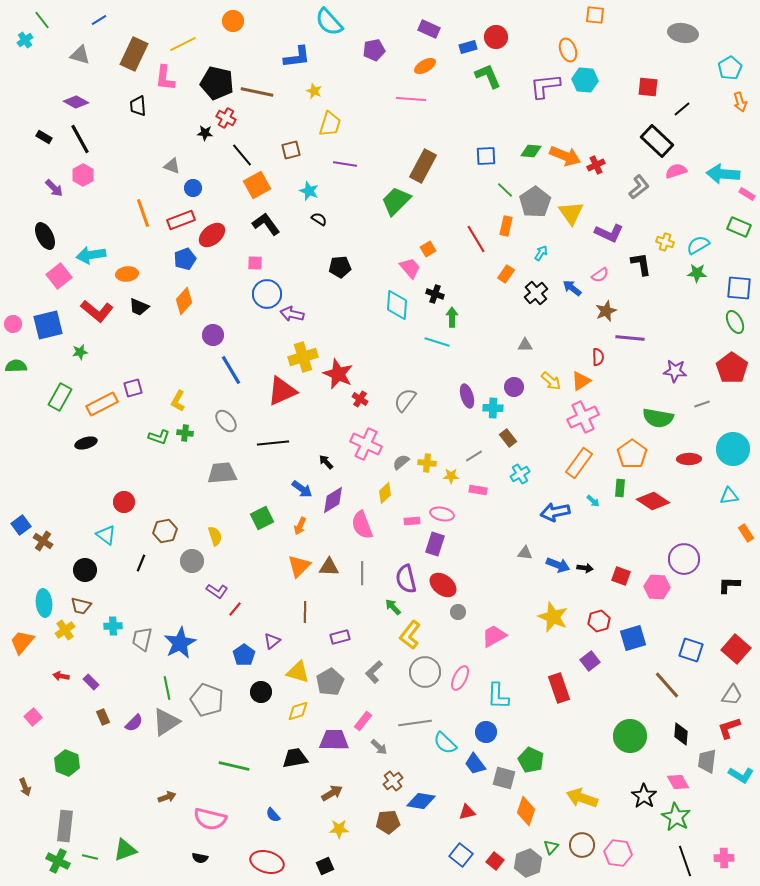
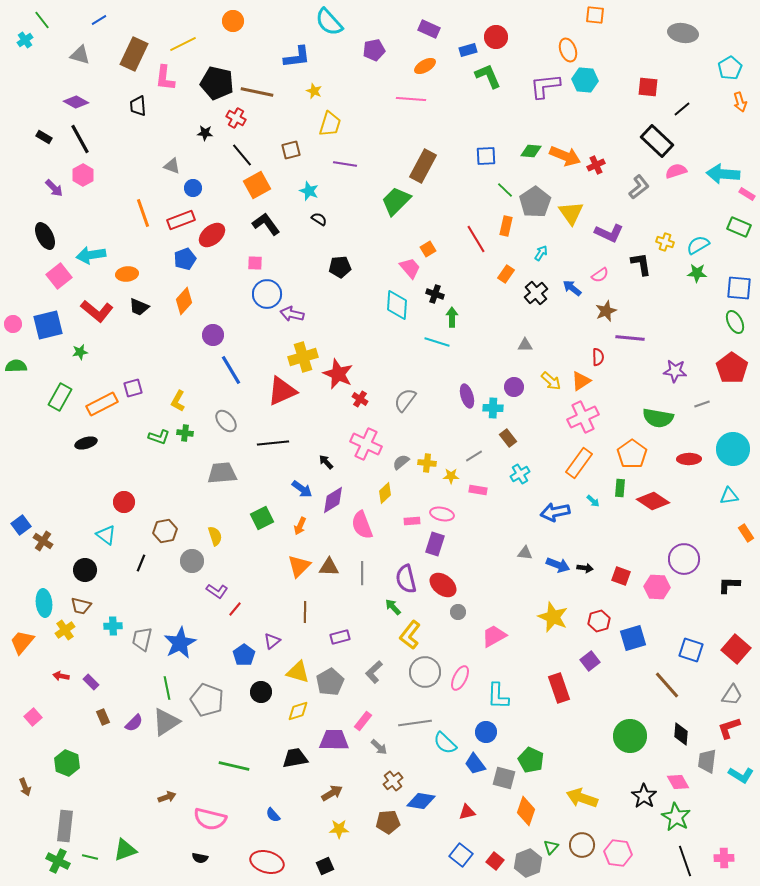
blue rectangle at (468, 47): moved 3 px down
red cross at (226, 118): moved 10 px right
